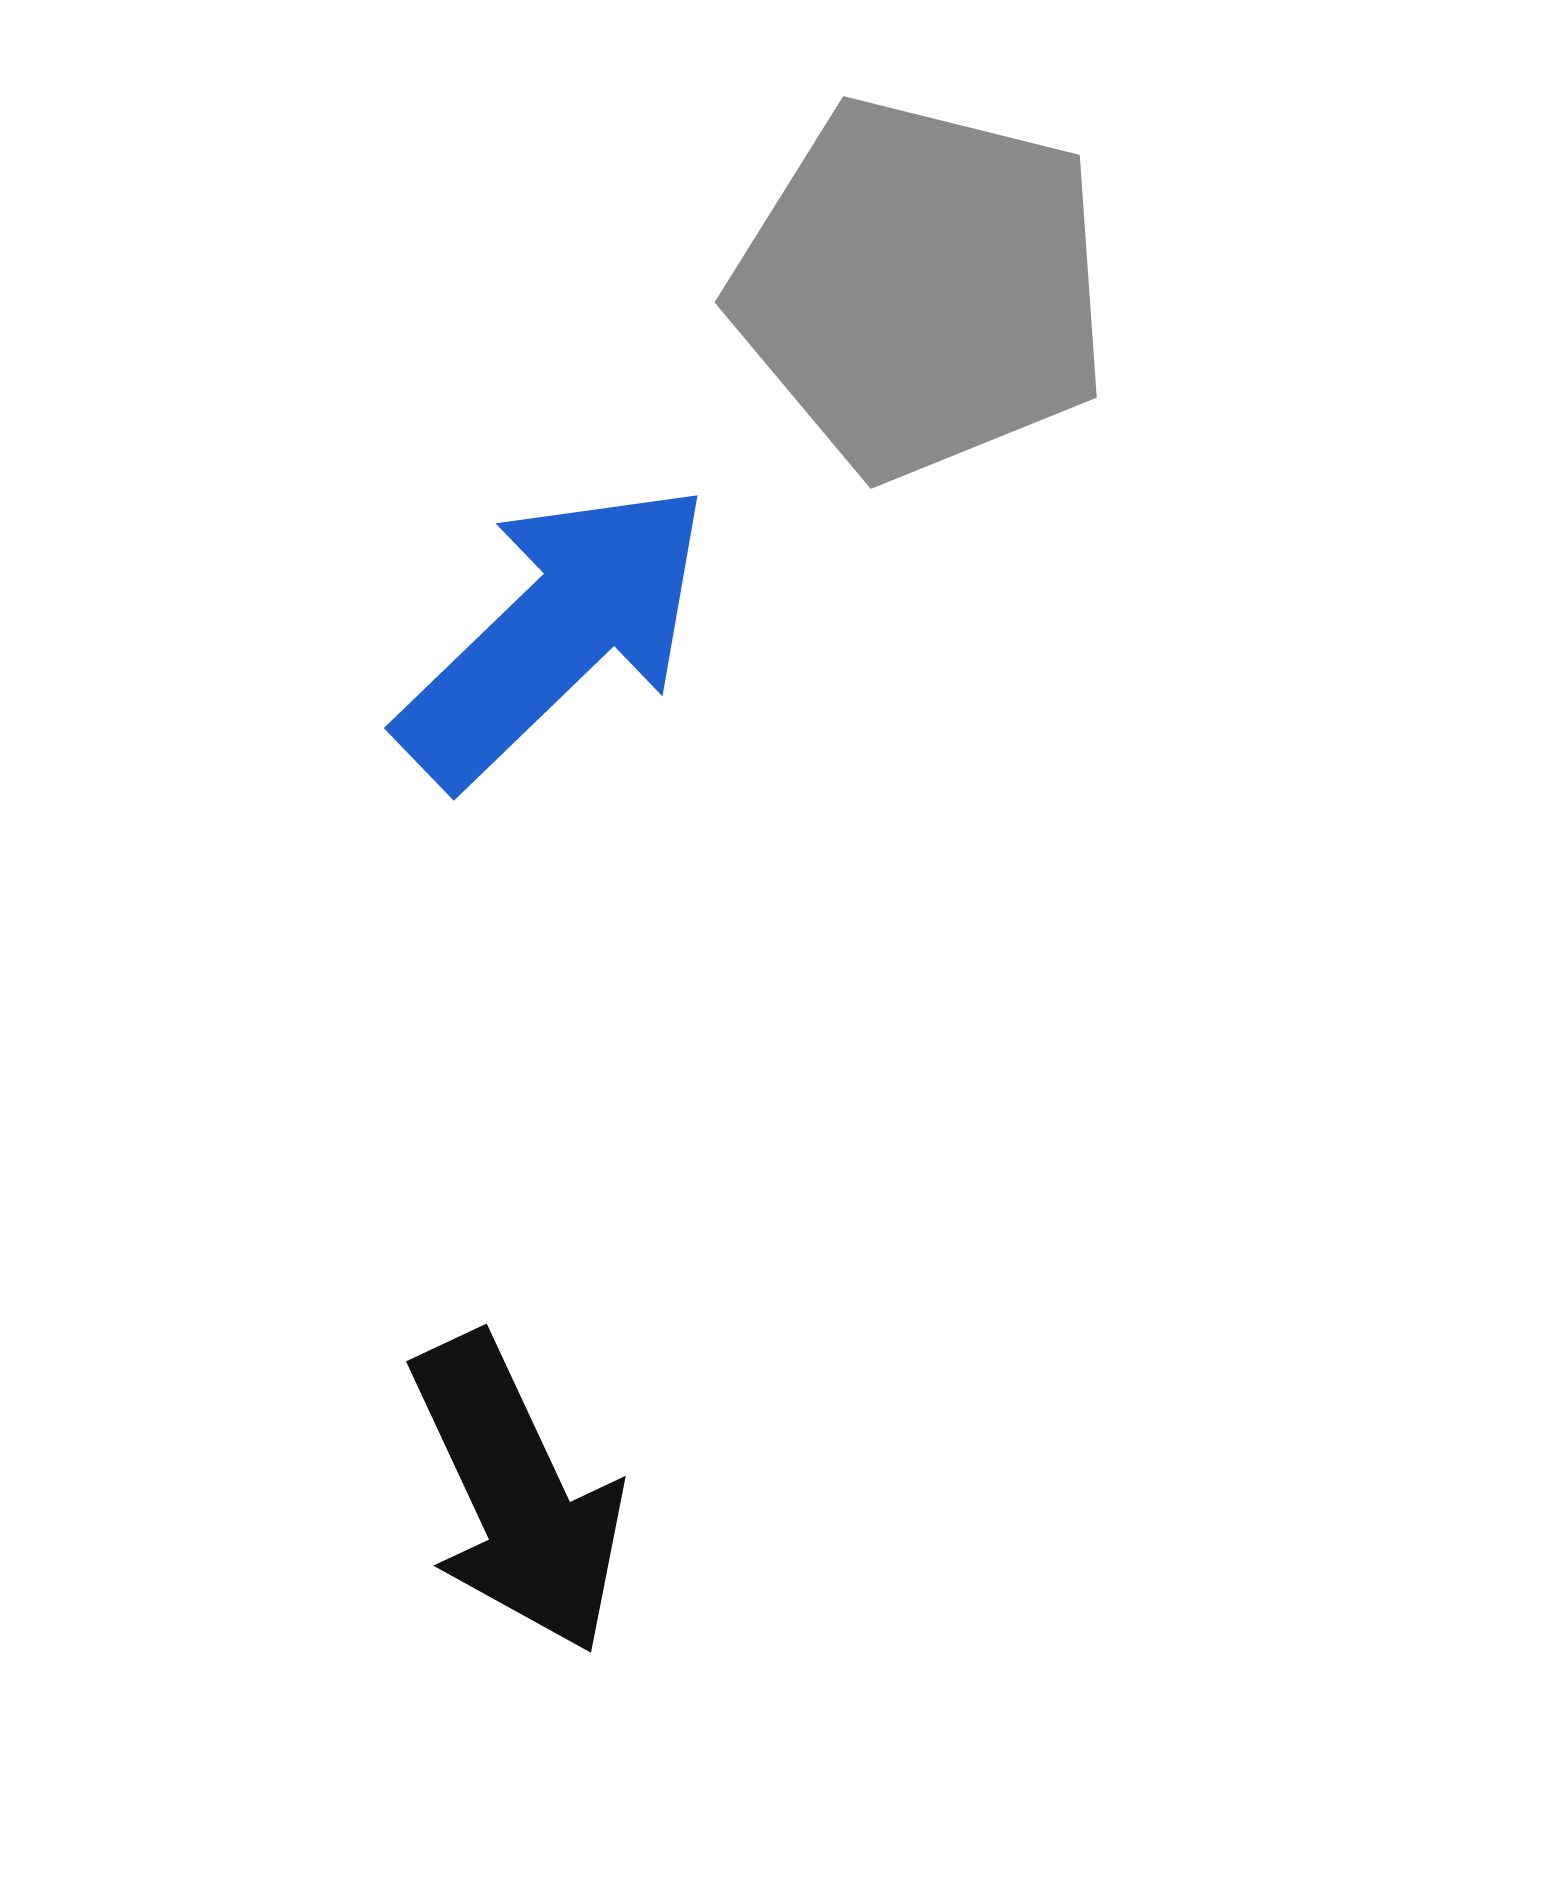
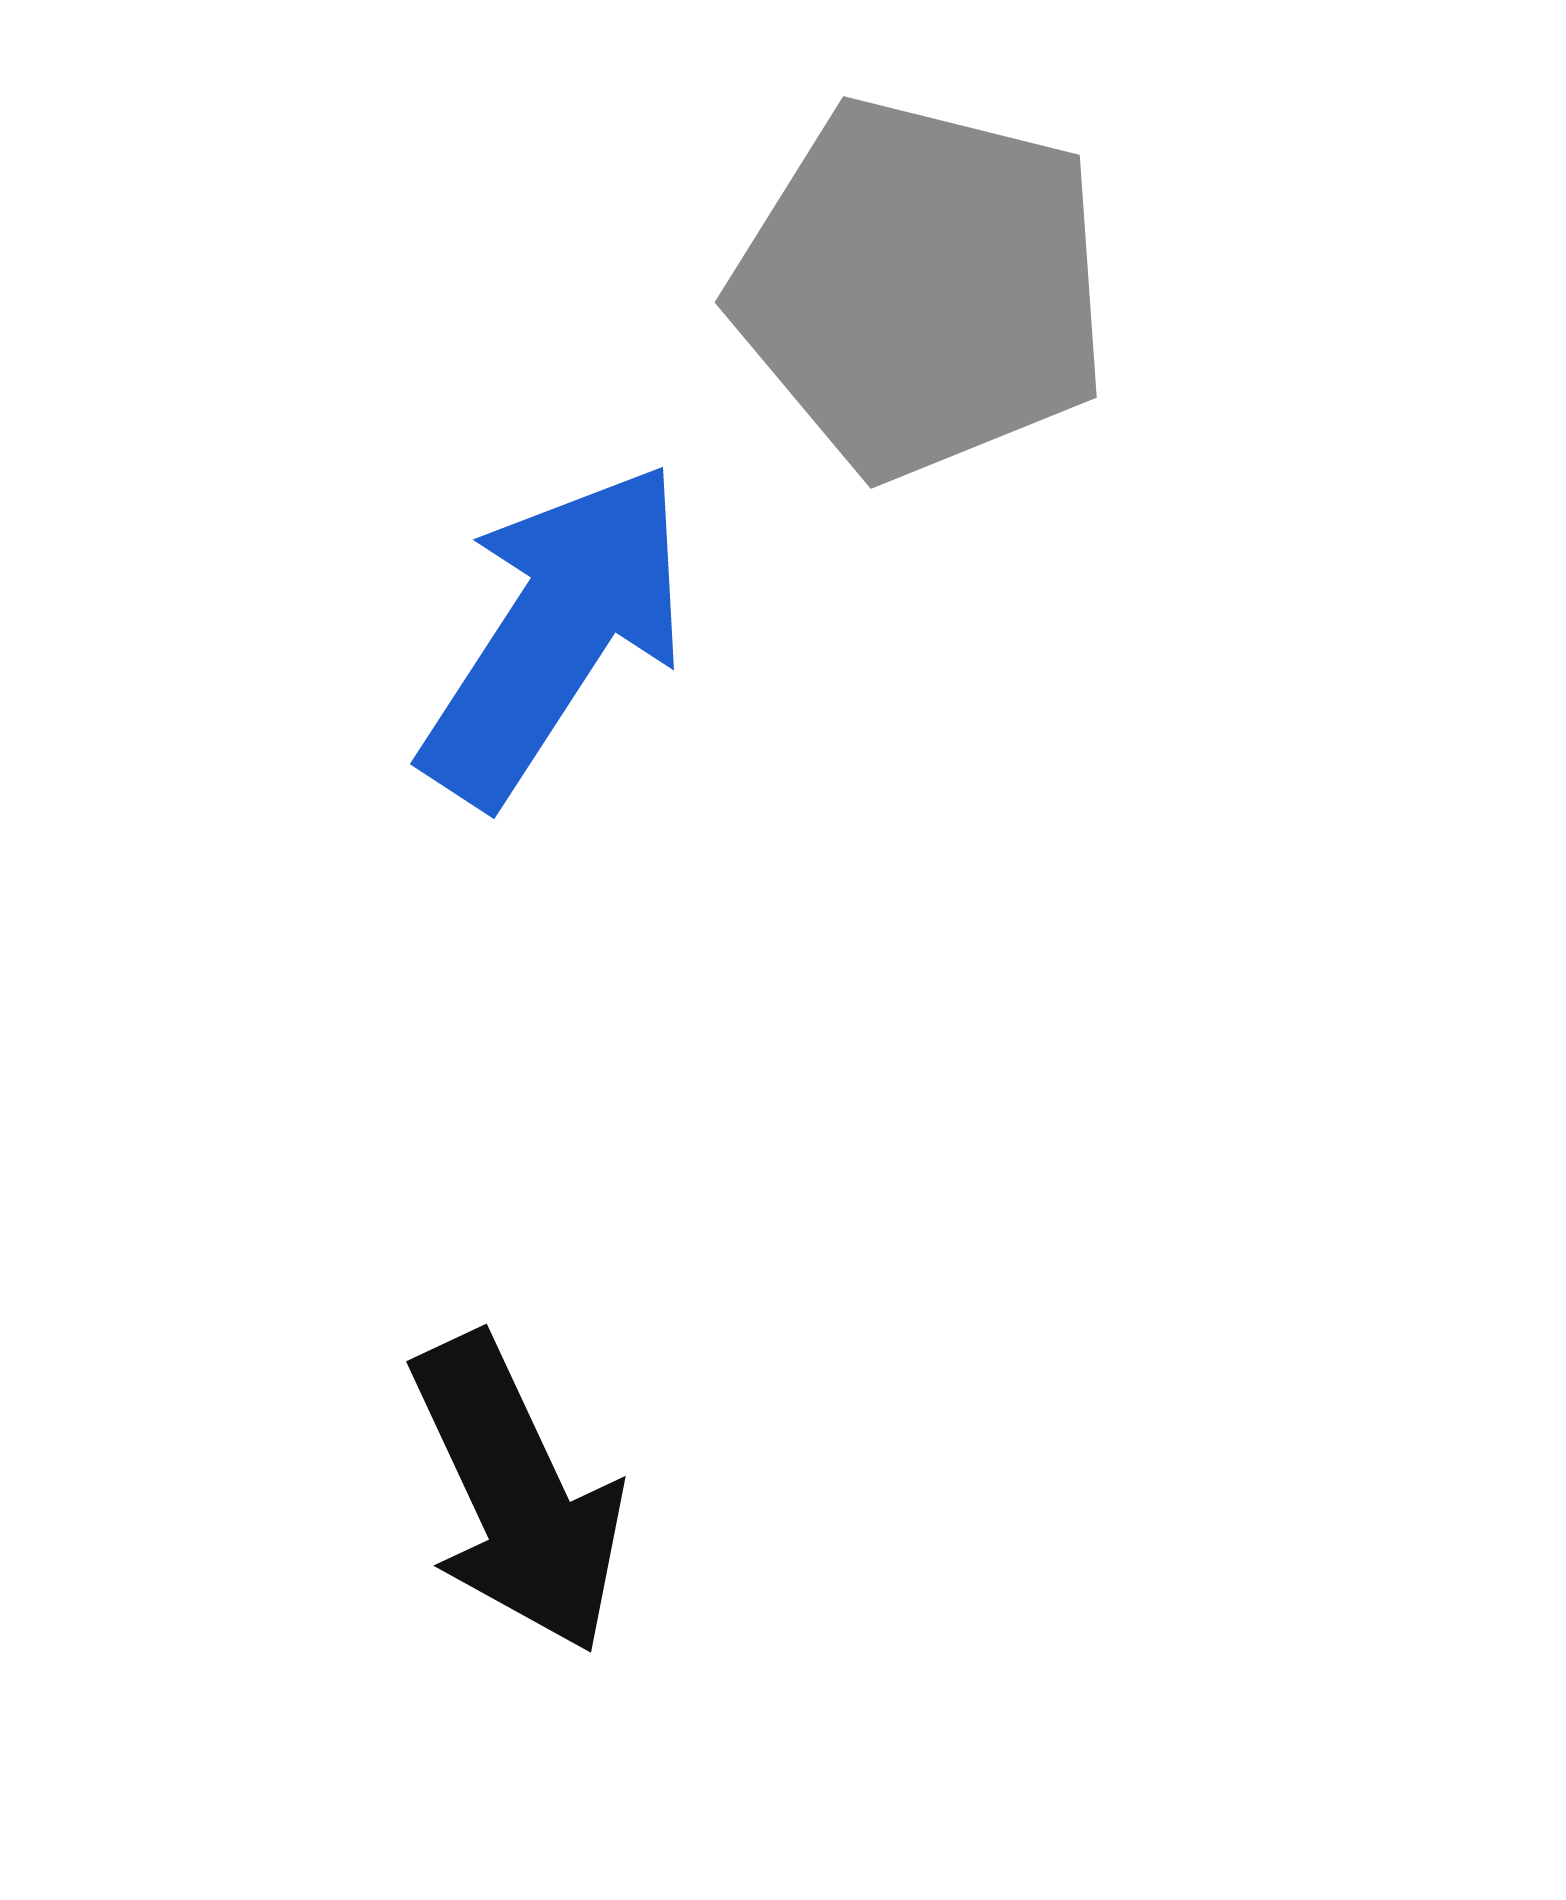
blue arrow: rotated 13 degrees counterclockwise
